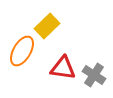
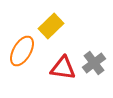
yellow rectangle: moved 4 px right
gray cross: moved 12 px up; rotated 20 degrees clockwise
